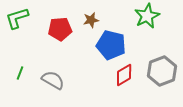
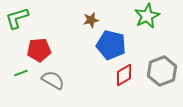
red pentagon: moved 21 px left, 21 px down
green line: moved 1 px right; rotated 48 degrees clockwise
